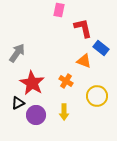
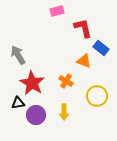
pink rectangle: moved 2 px left, 1 px down; rotated 64 degrees clockwise
gray arrow: moved 1 px right, 2 px down; rotated 66 degrees counterclockwise
black triangle: rotated 16 degrees clockwise
